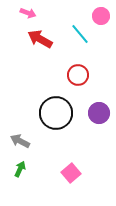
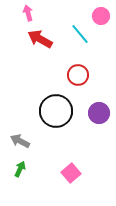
pink arrow: rotated 126 degrees counterclockwise
black circle: moved 2 px up
